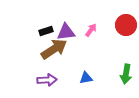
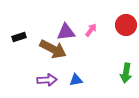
black rectangle: moved 27 px left, 6 px down
brown arrow: moved 1 px left; rotated 60 degrees clockwise
green arrow: moved 1 px up
blue triangle: moved 10 px left, 2 px down
